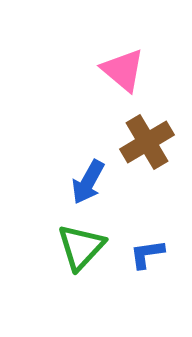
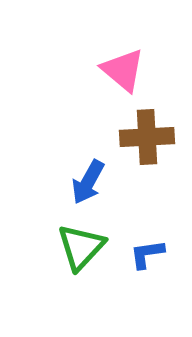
brown cross: moved 5 px up; rotated 28 degrees clockwise
